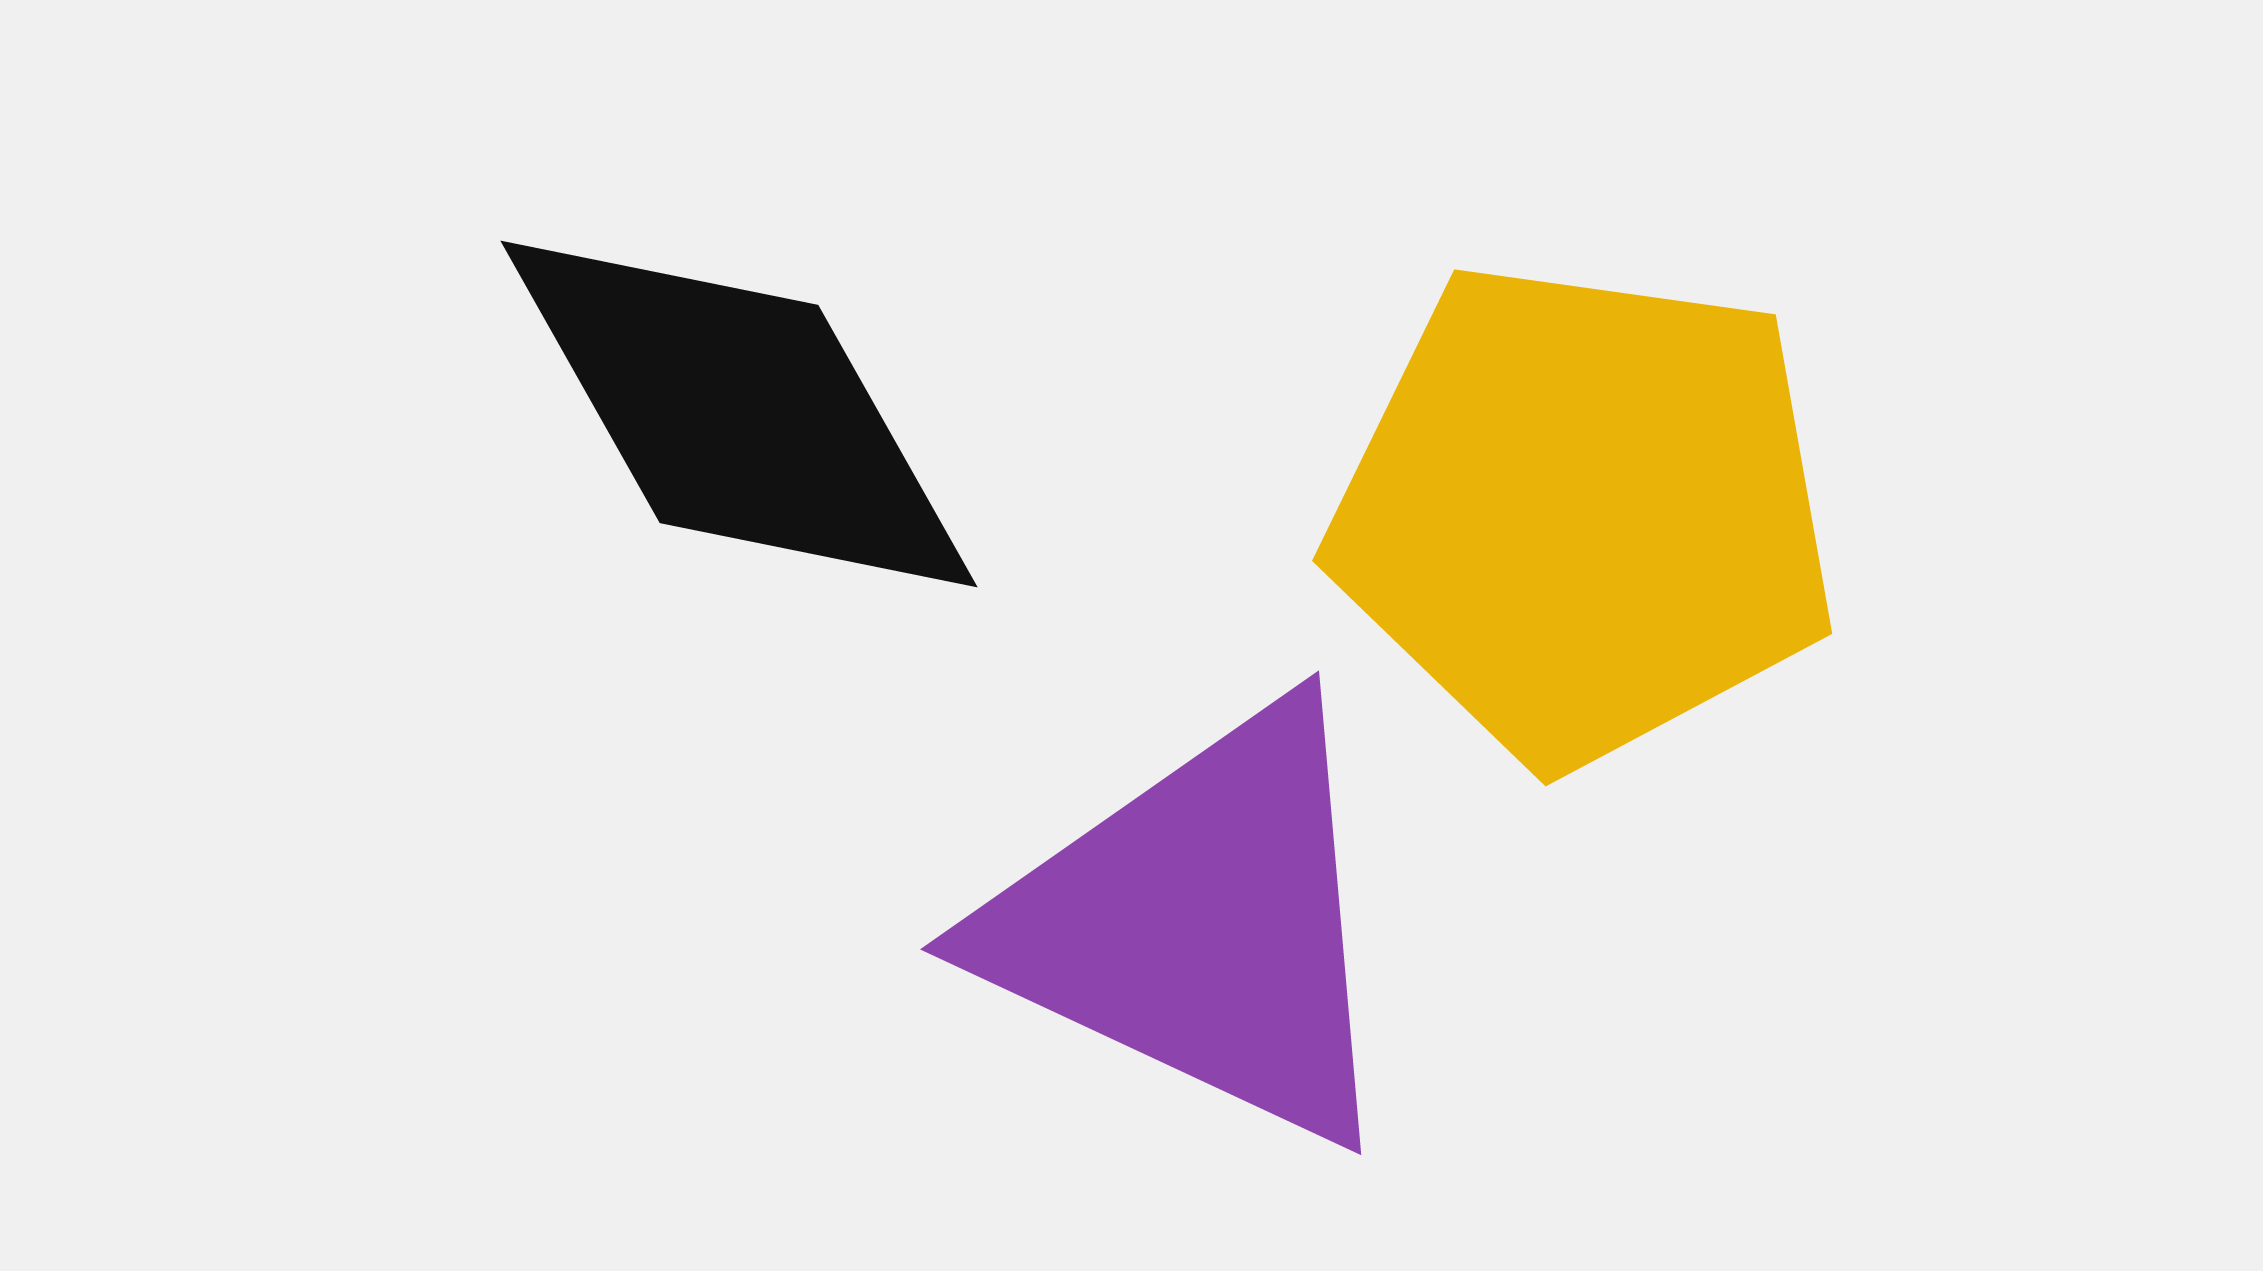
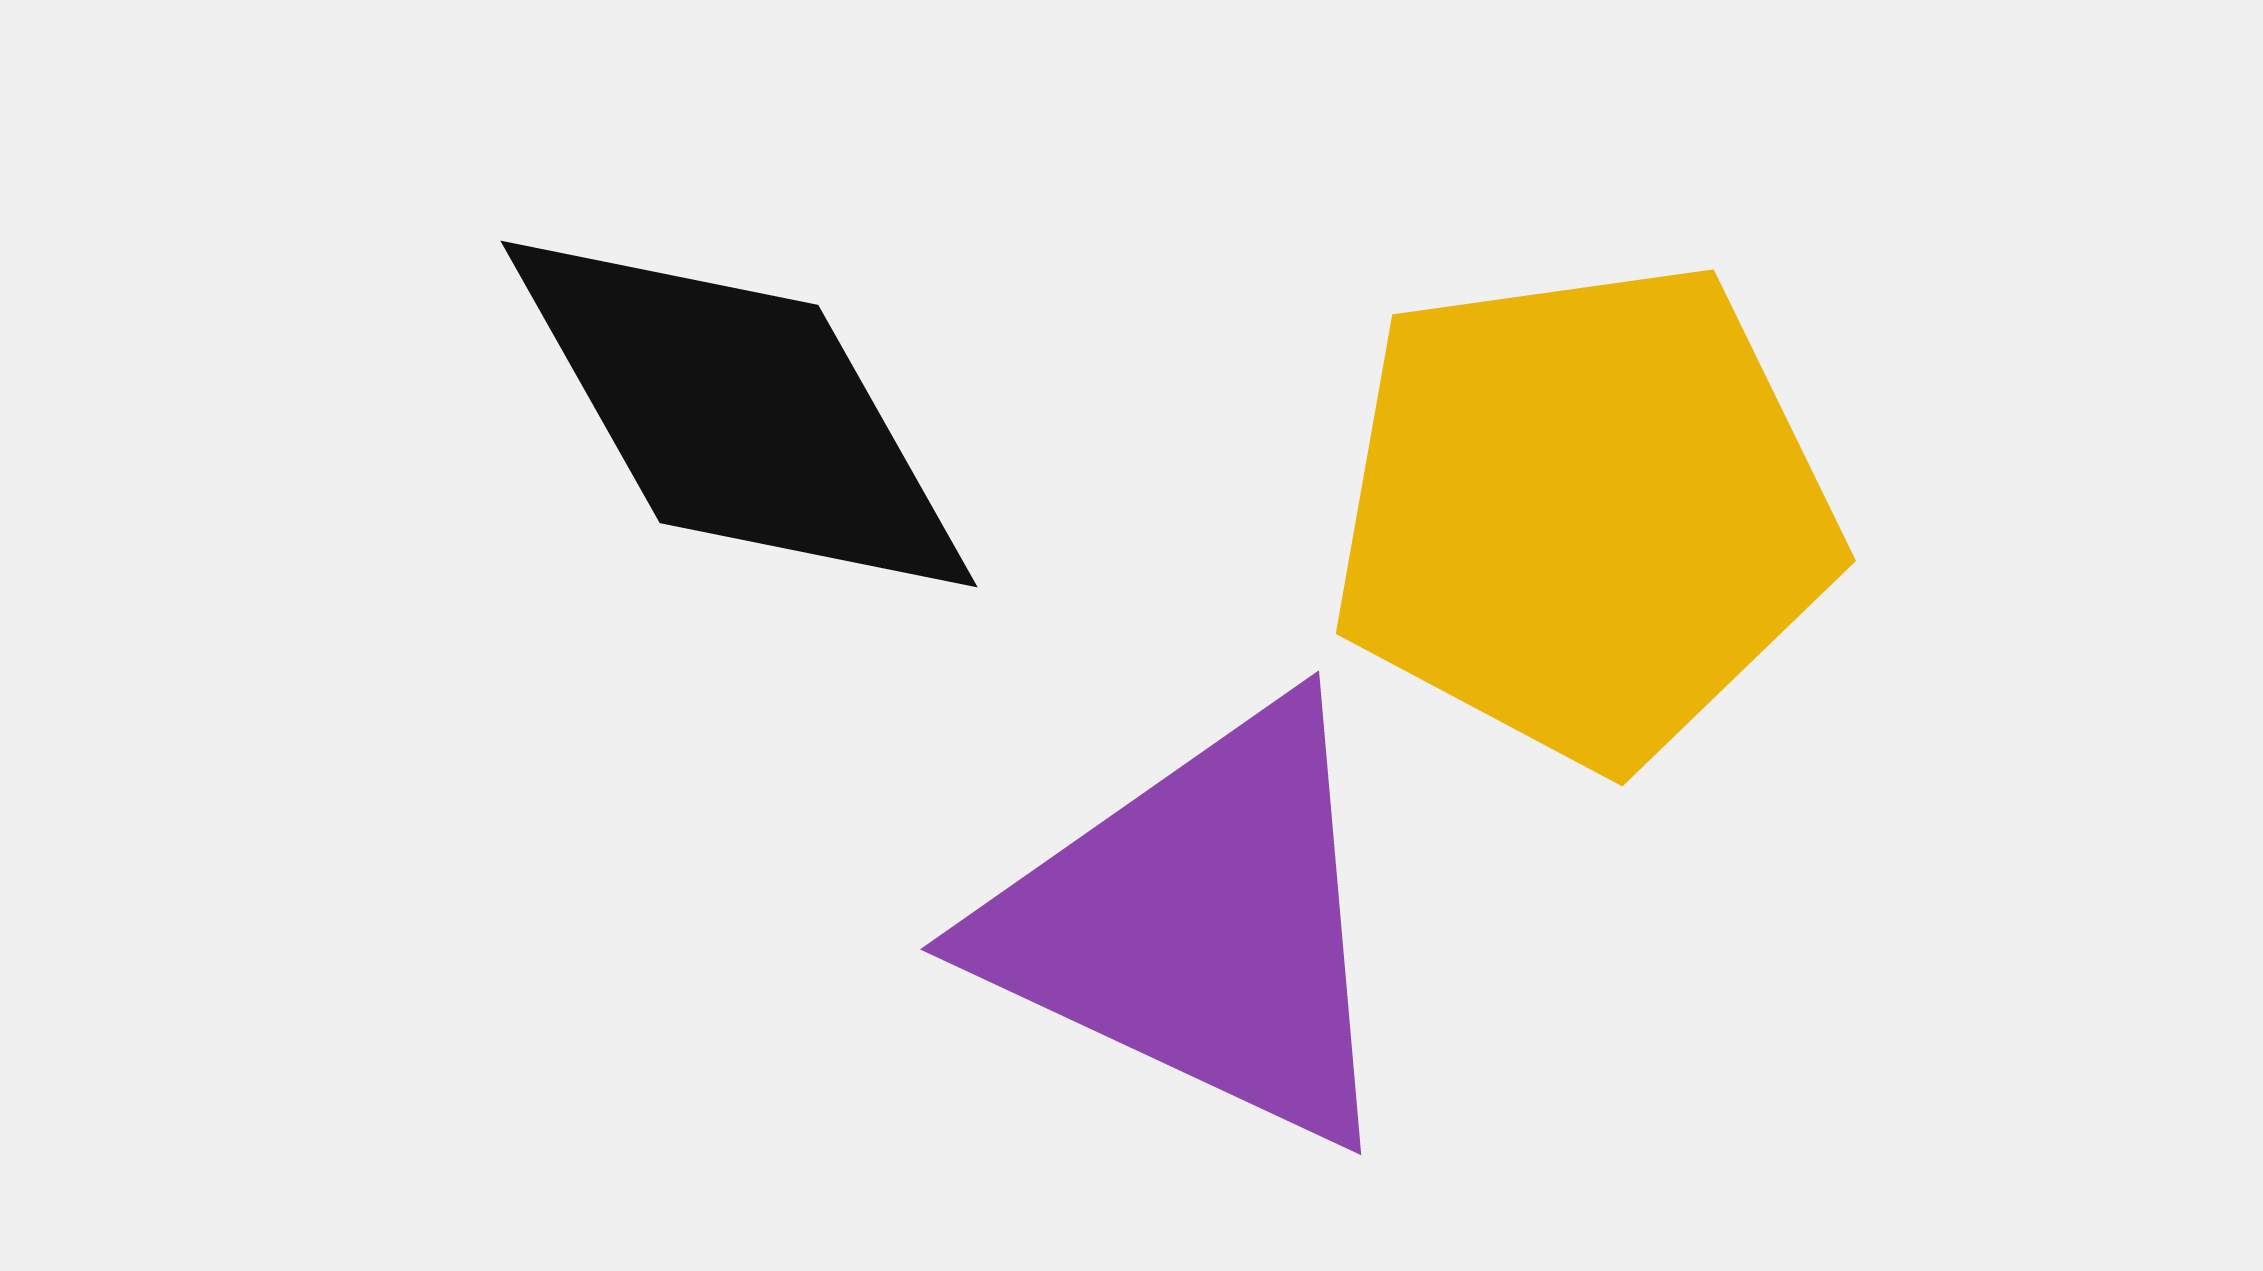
yellow pentagon: rotated 16 degrees counterclockwise
